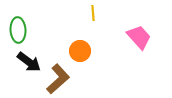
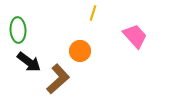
yellow line: rotated 21 degrees clockwise
pink trapezoid: moved 4 px left, 1 px up
